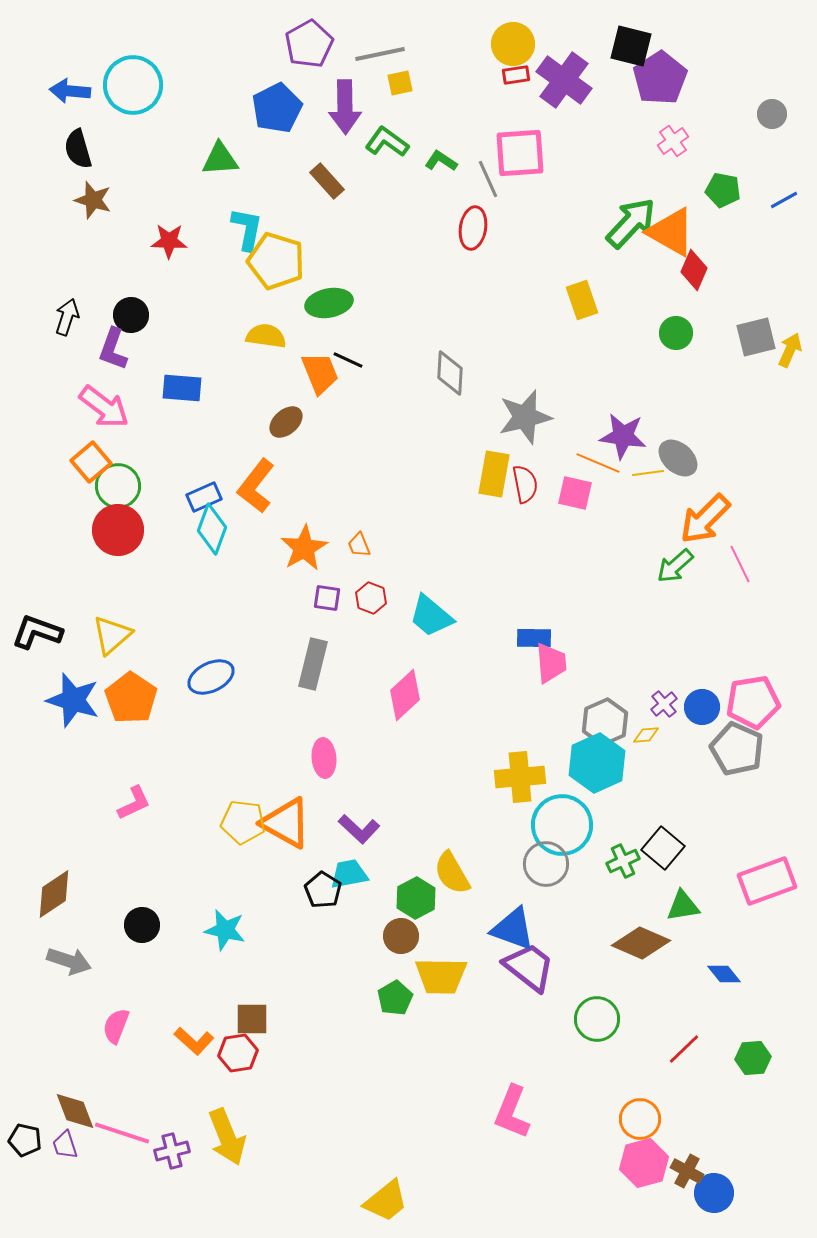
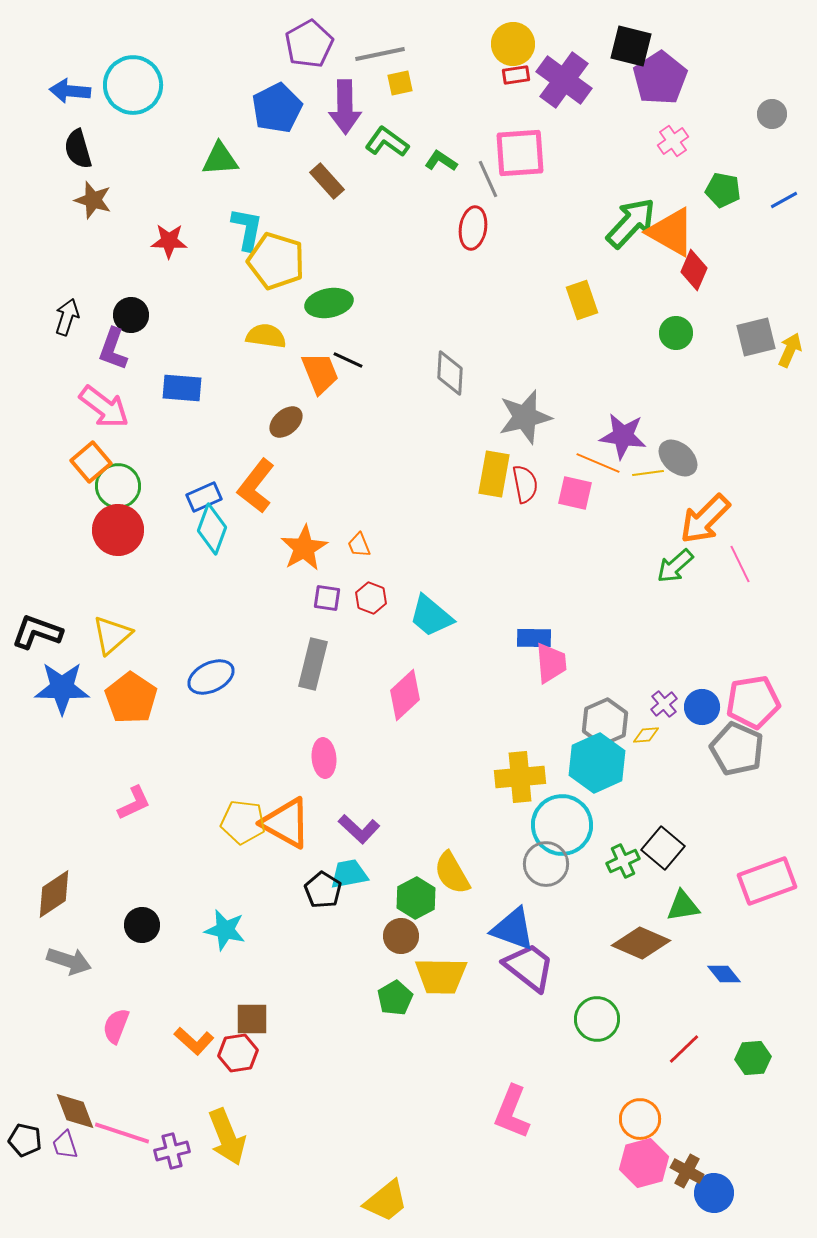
blue star at (73, 700): moved 11 px left, 12 px up; rotated 16 degrees counterclockwise
